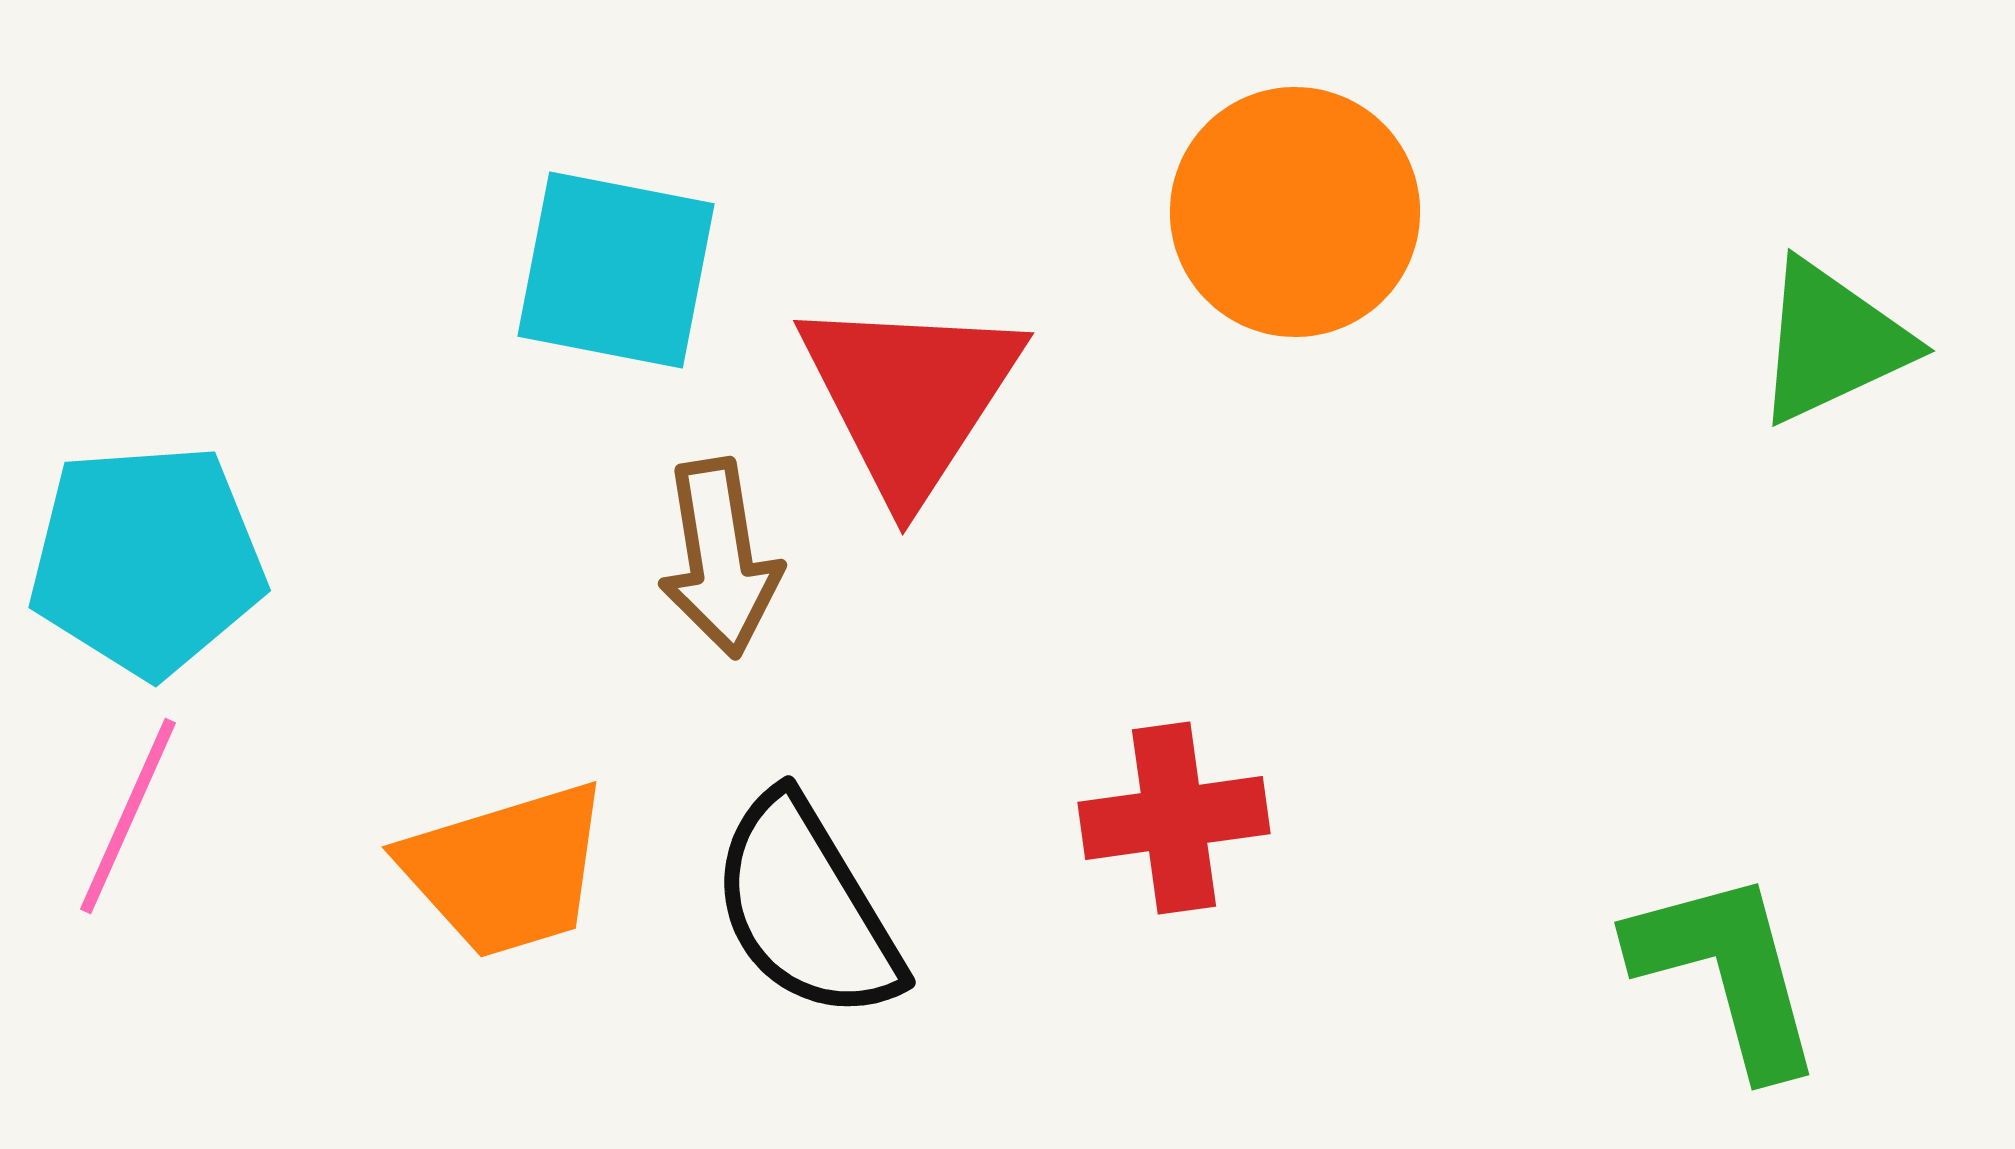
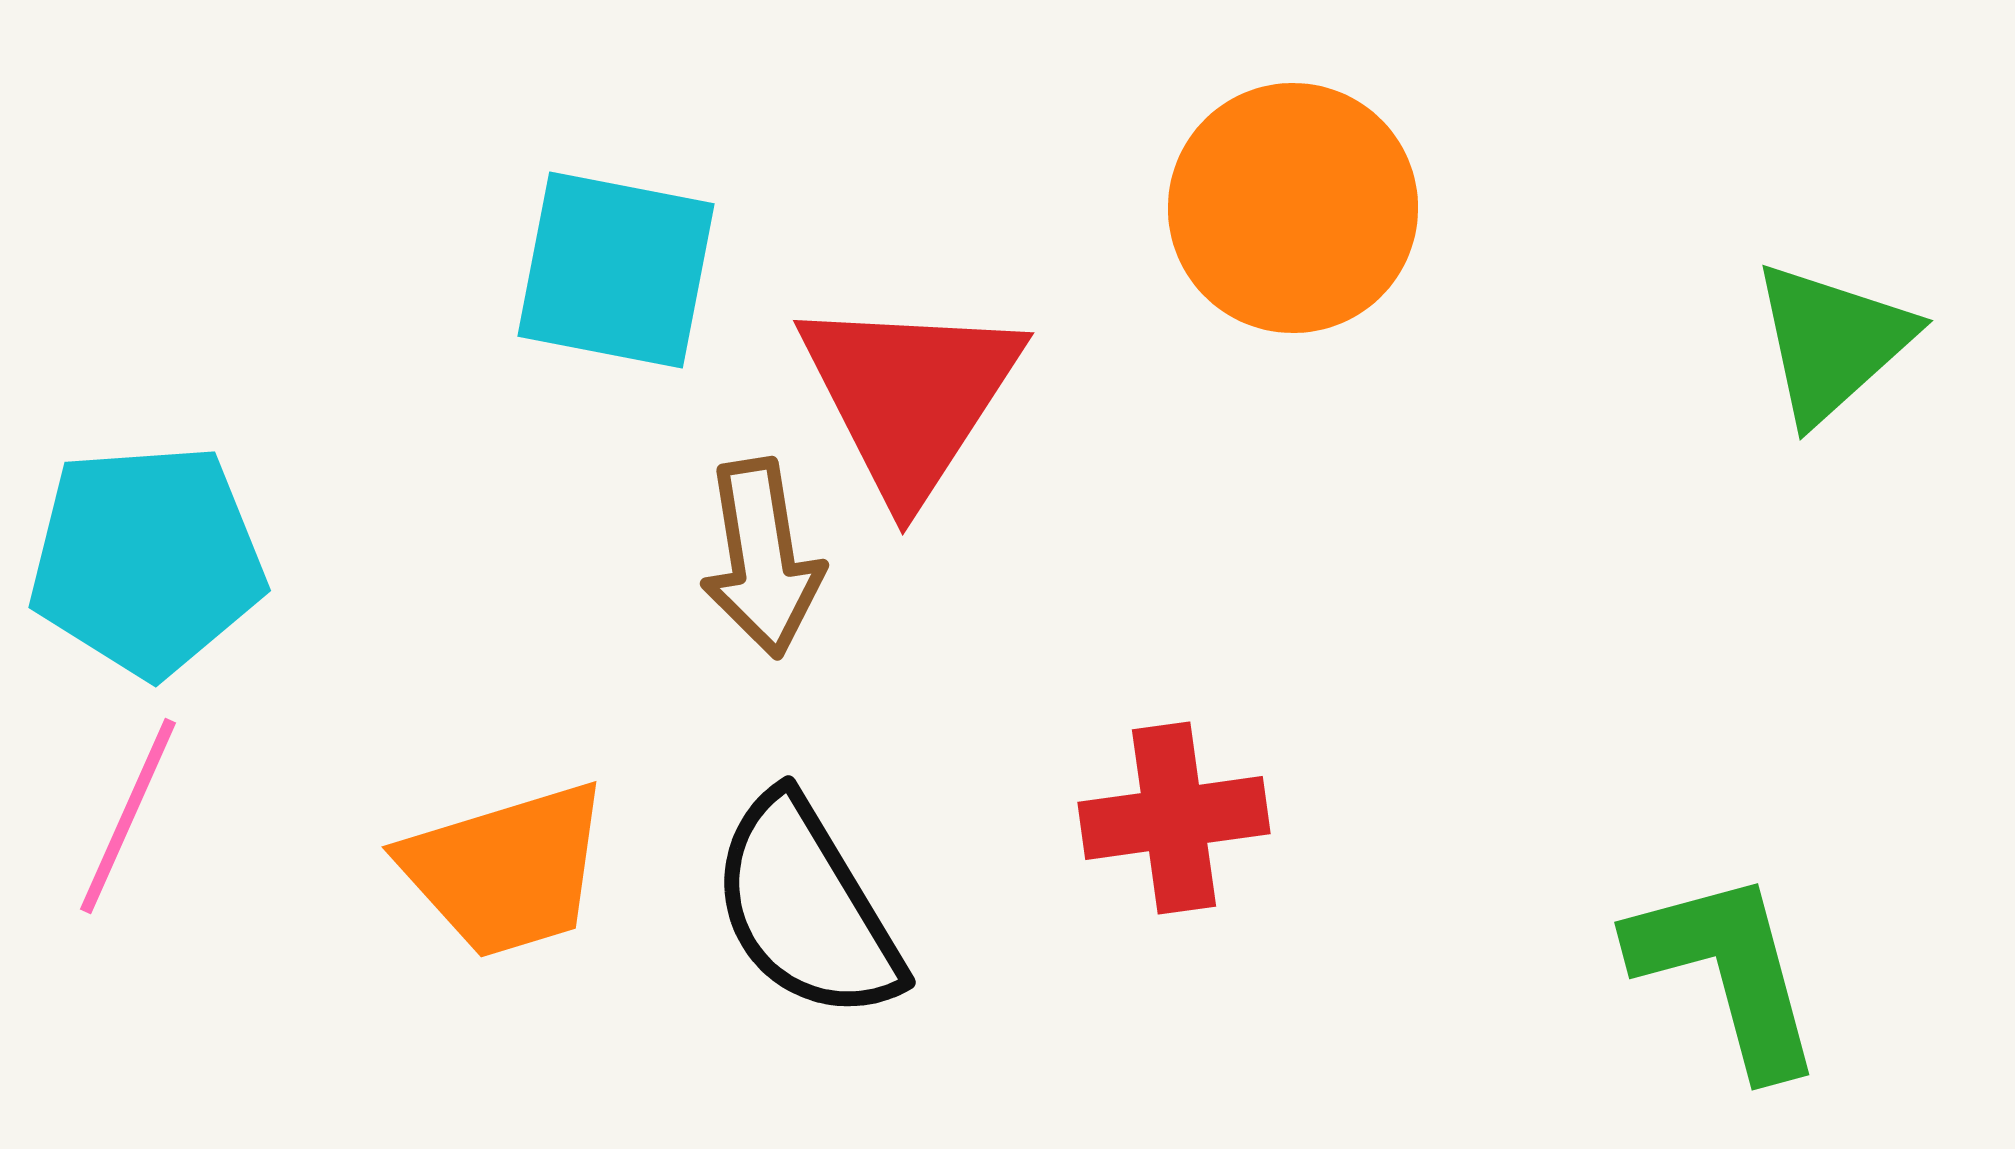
orange circle: moved 2 px left, 4 px up
green triangle: rotated 17 degrees counterclockwise
brown arrow: moved 42 px right
